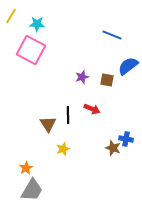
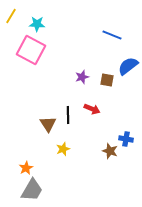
brown star: moved 3 px left, 3 px down
